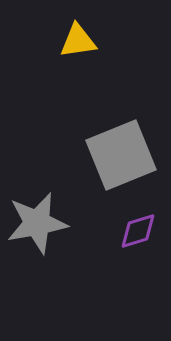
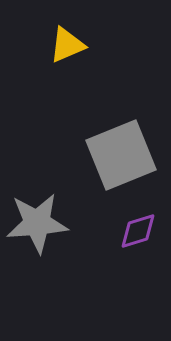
yellow triangle: moved 11 px left, 4 px down; rotated 15 degrees counterclockwise
gray star: rotated 6 degrees clockwise
